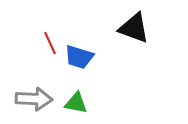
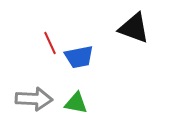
blue trapezoid: rotated 28 degrees counterclockwise
